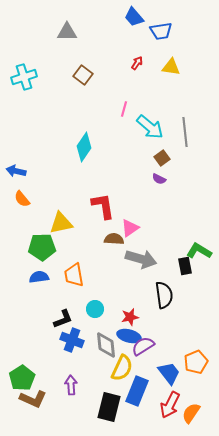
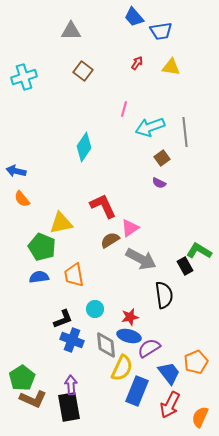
gray triangle at (67, 32): moved 4 px right, 1 px up
brown square at (83, 75): moved 4 px up
cyan arrow at (150, 127): rotated 120 degrees clockwise
purple semicircle at (159, 179): moved 4 px down
red L-shape at (103, 206): rotated 16 degrees counterclockwise
brown semicircle at (114, 239): moved 4 px left, 1 px down; rotated 36 degrees counterclockwise
green pentagon at (42, 247): rotated 24 degrees clockwise
gray arrow at (141, 259): rotated 12 degrees clockwise
black rectangle at (185, 266): rotated 18 degrees counterclockwise
purple semicircle at (143, 346): moved 6 px right, 2 px down
black rectangle at (109, 407): moved 40 px left; rotated 24 degrees counterclockwise
orange semicircle at (191, 413): moved 9 px right, 4 px down; rotated 10 degrees counterclockwise
